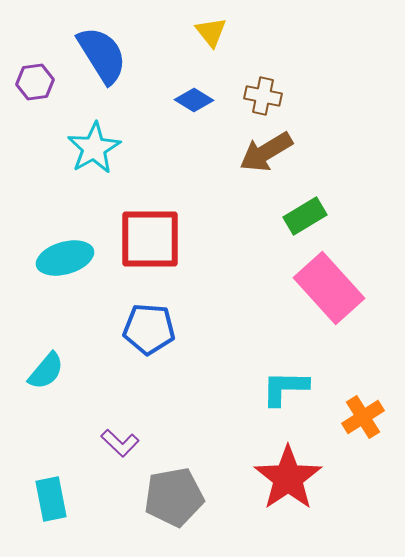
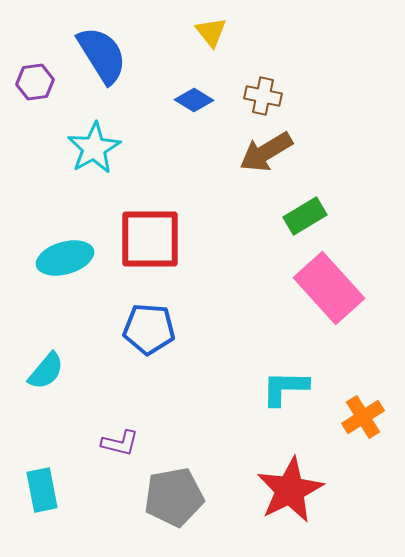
purple L-shape: rotated 30 degrees counterclockwise
red star: moved 2 px right, 12 px down; rotated 8 degrees clockwise
cyan rectangle: moved 9 px left, 9 px up
